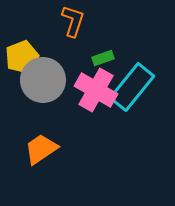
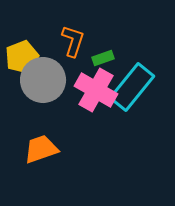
orange L-shape: moved 20 px down
orange trapezoid: rotated 15 degrees clockwise
